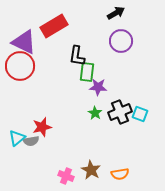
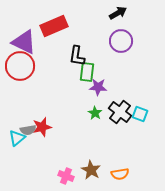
black arrow: moved 2 px right
red rectangle: rotated 8 degrees clockwise
black cross: rotated 30 degrees counterclockwise
gray semicircle: moved 3 px left, 11 px up
